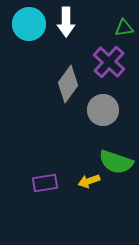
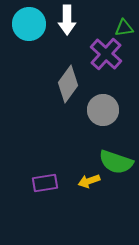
white arrow: moved 1 px right, 2 px up
purple cross: moved 3 px left, 8 px up
